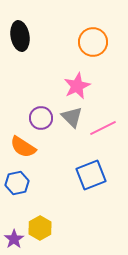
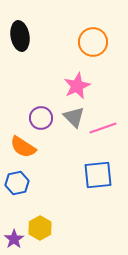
gray triangle: moved 2 px right
pink line: rotated 8 degrees clockwise
blue square: moved 7 px right; rotated 16 degrees clockwise
